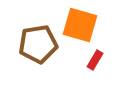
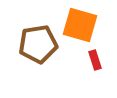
red rectangle: rotated 48 degrees counterclockwise
